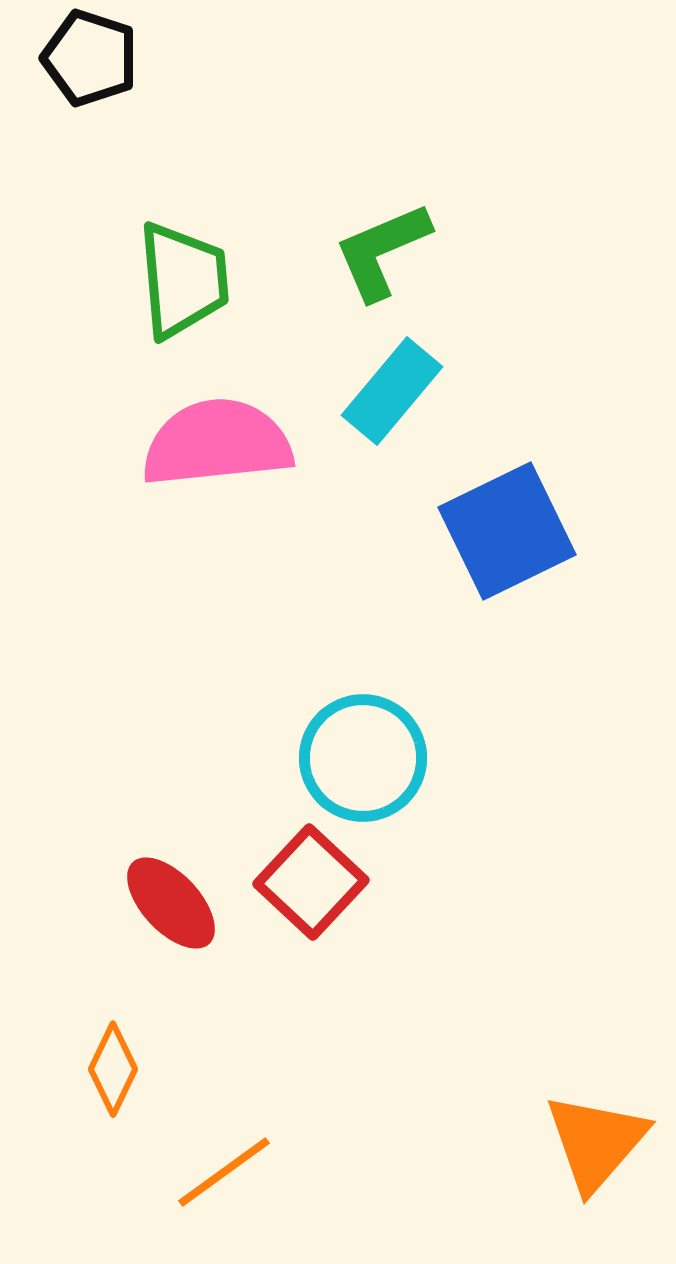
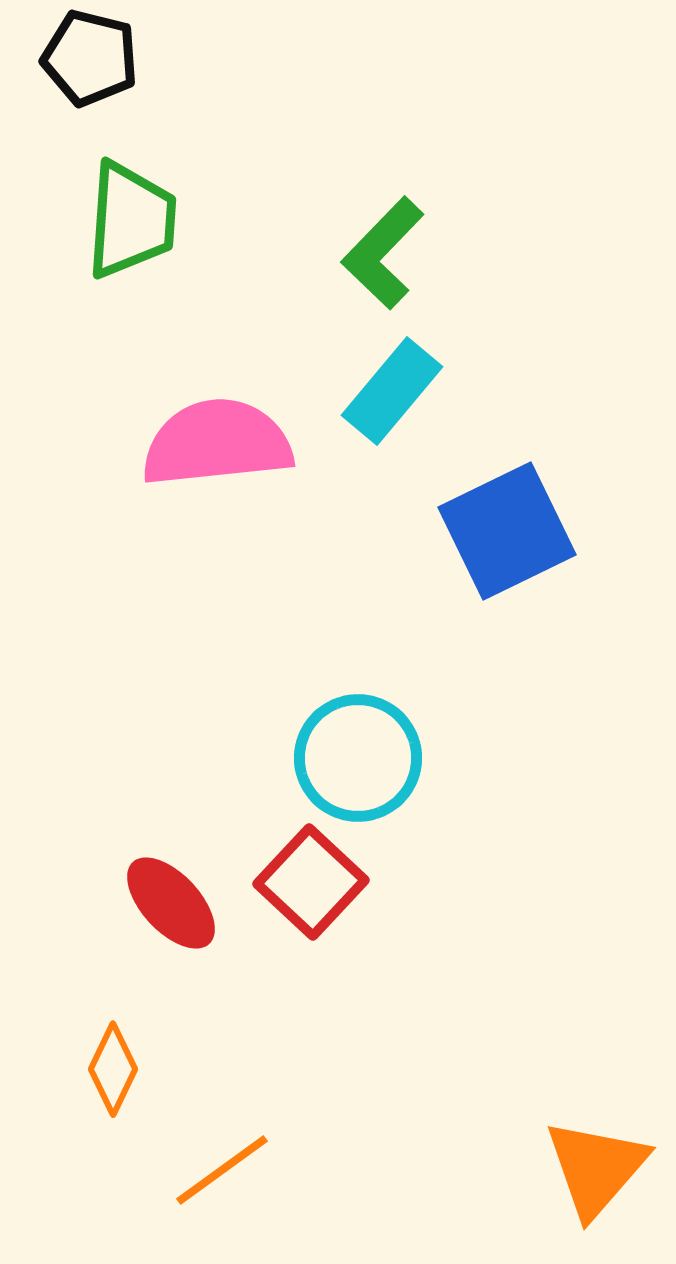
black pentagon: rotated 4 degrees counterclockwise
green L-shape: moved 1 px right, 2 px down; rotated 23 degrees counterclockwise
green trapezoid: moved 52 px left, 60 px up; rotated 9 degrees clockwise
cyan circle: moved 5 px left
orange triangle: moved 26 px down
orange line: moved 2 px left, 2 px up
